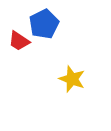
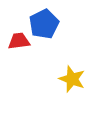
red trapezoid: rotated 140 degrees clockwise
